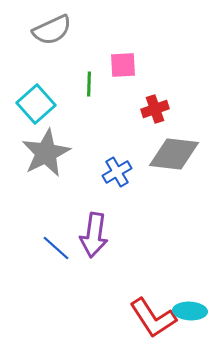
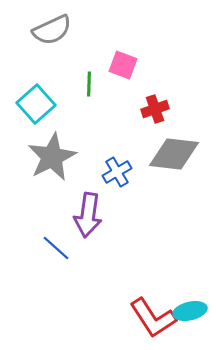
pink square: rotated 24 degrees clockwise
gray star: moved 6 px right, 4 px down
purple arrow: moved 6 px left, 20 px up
cyan ellipse: rotated 16 degrees counterclockwise
